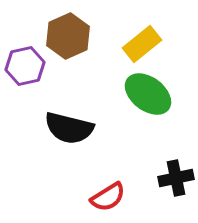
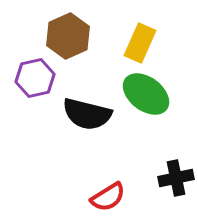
yellow rectangle: moved 2 px left, 1 px up; rotated 27 degrees counterclockwise
purple hexagon: moved 10 px right, 12 px down
green ellipse: moved 2 px left
black semicircle: moved 18 px right, 14 px up
